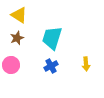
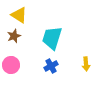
brown star: moved 3 px left, 2 px up
